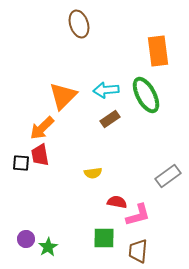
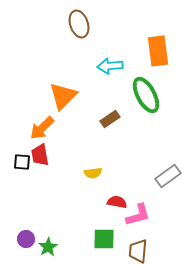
cyan arrow: moved 4 px right, 24 px up
black square: moved 1 px right, 1 px up
green square: moved 1 px down
